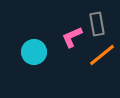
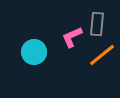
gray rectangle: rotated 15 degrees clockwise
